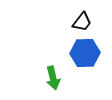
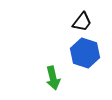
blue hexagon: rotated 20 degrees clockwise
